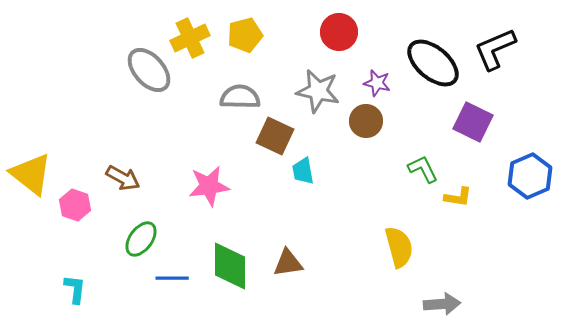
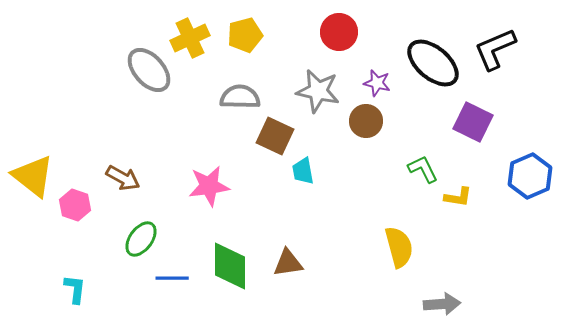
yellow triangle: moved 2 px right, 2 px down
